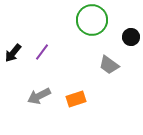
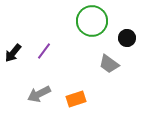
green circle: moved 1 px down
black circle: moved 4 px left, 1 px down
purple line: moved 2 px right, 1 px up
gray trapezoid: moved 1 px up
gray arrow: moved 2 px up
